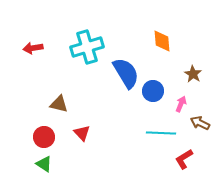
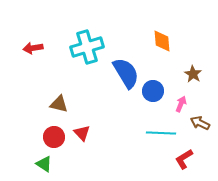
red circle: moved 10 px right
